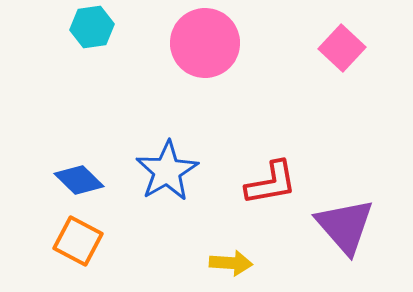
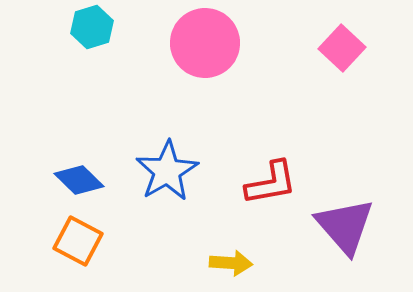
cyan hexagon: rotated 9 degrees counterclockwise
